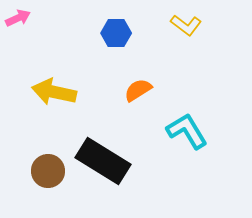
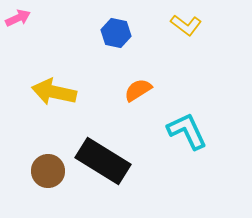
blue hexagon: rotated 12 degrees clockwise
cyan L-shape: rotated 6 degrees clockwise
